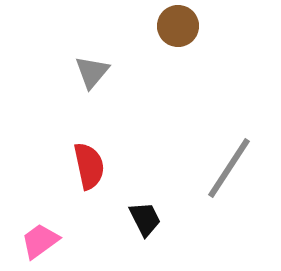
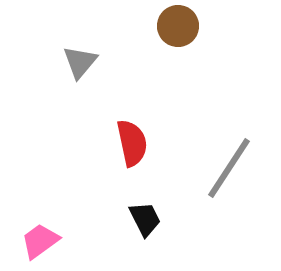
gray triangle: moved 12 px left, 10 px up
red semicircle: moved 43 px right, 23 px up
